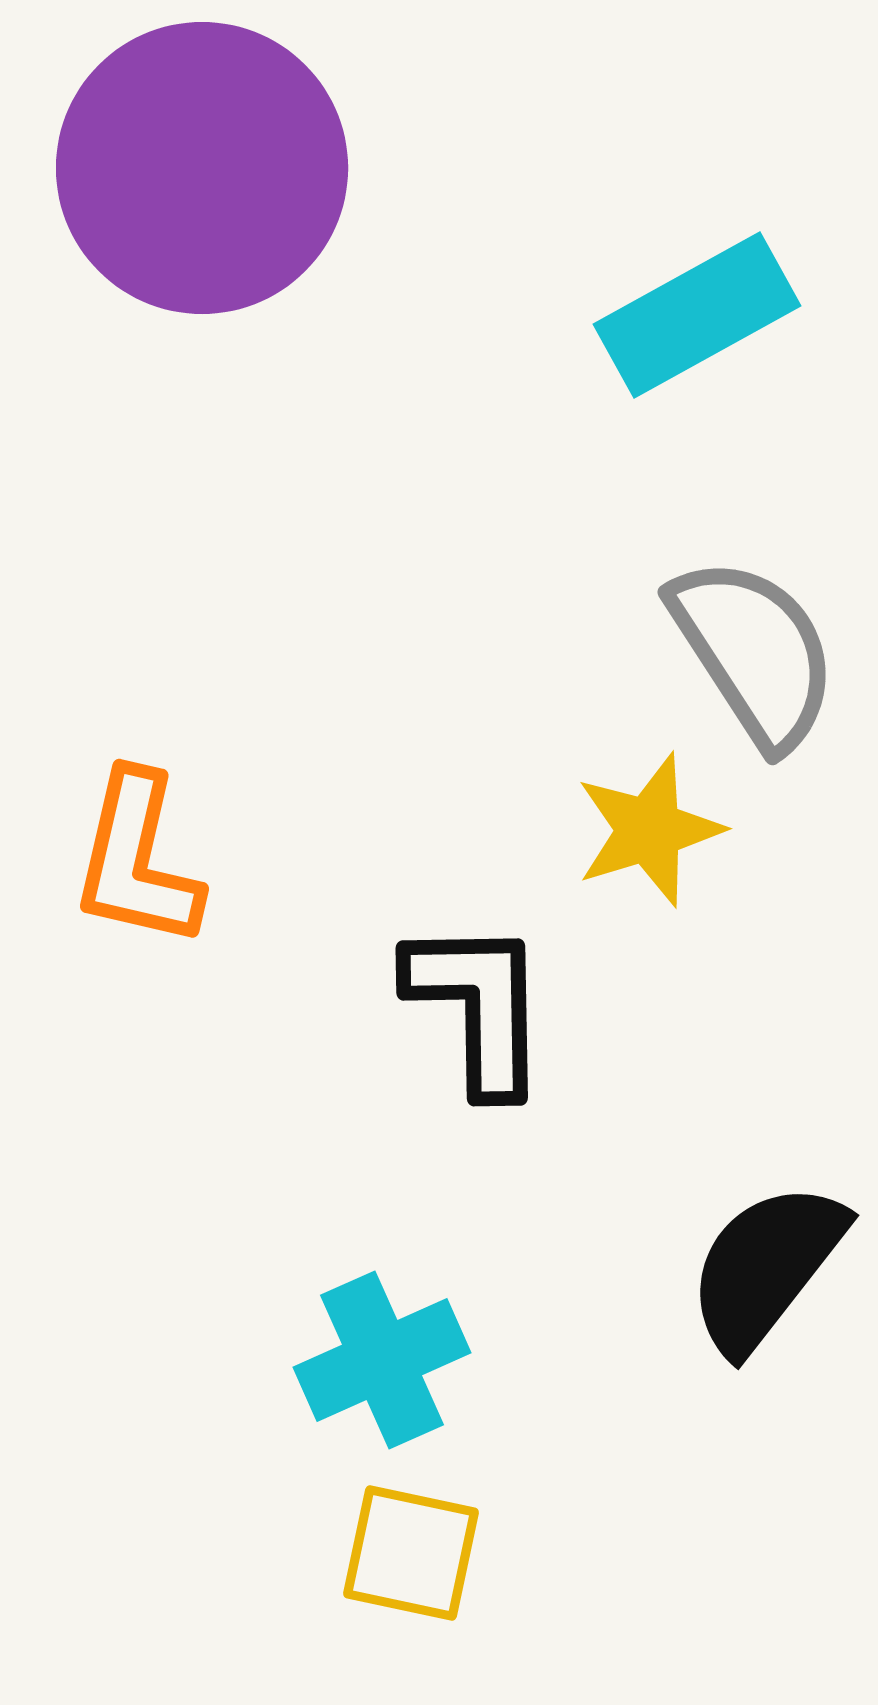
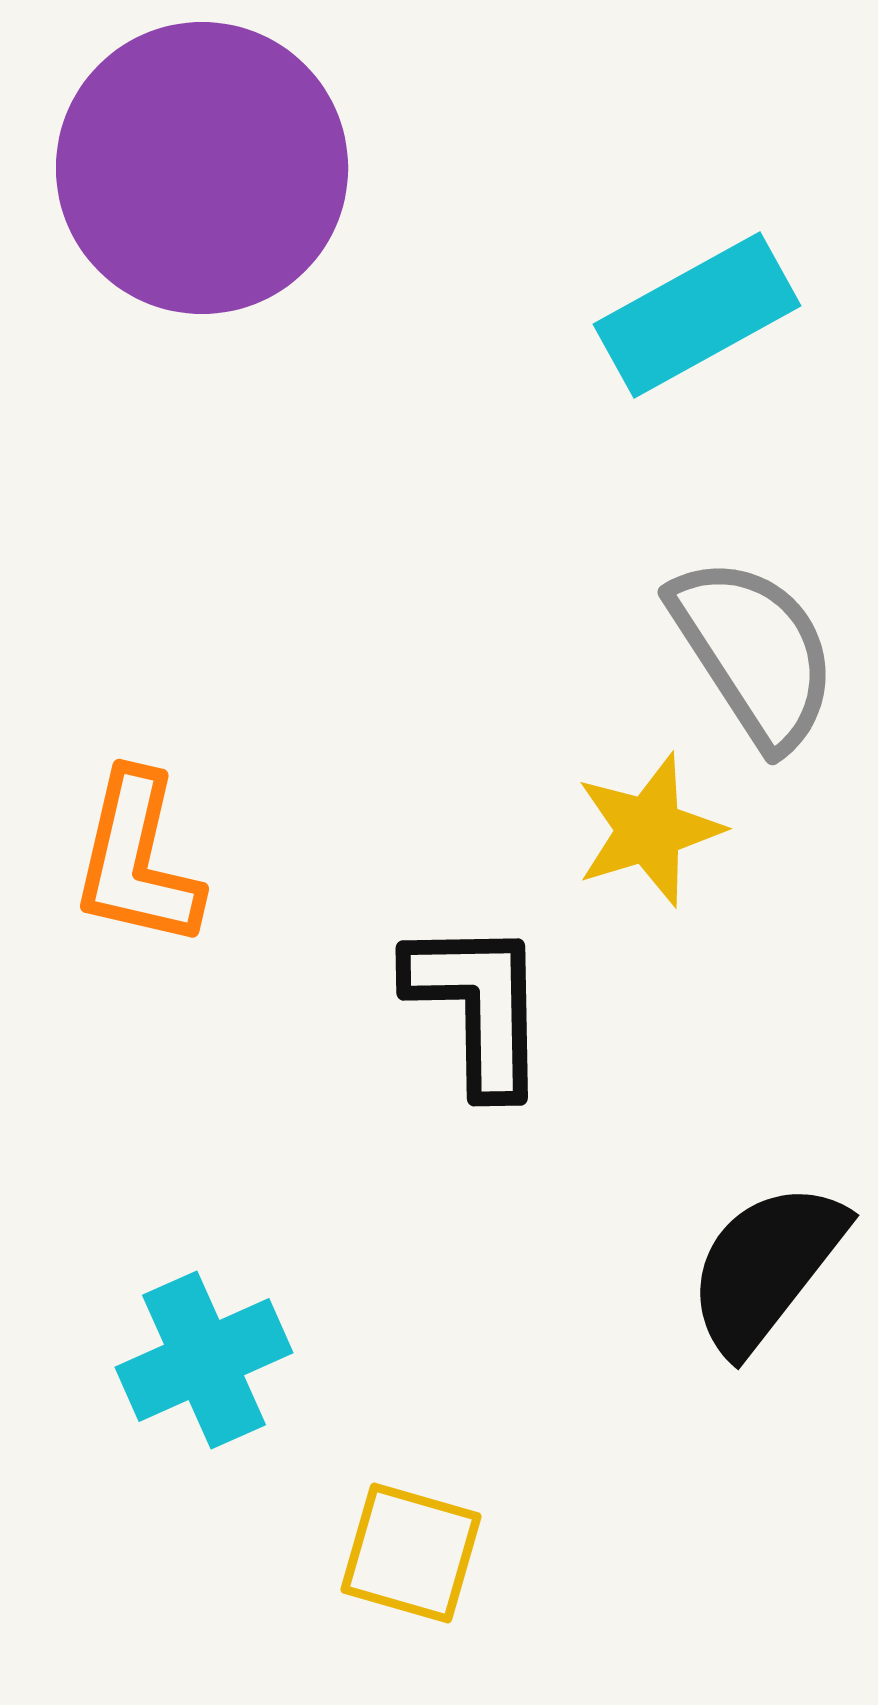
cyan cross: moved 178 px left
yellow square: rotated 4 degrees clockwise
